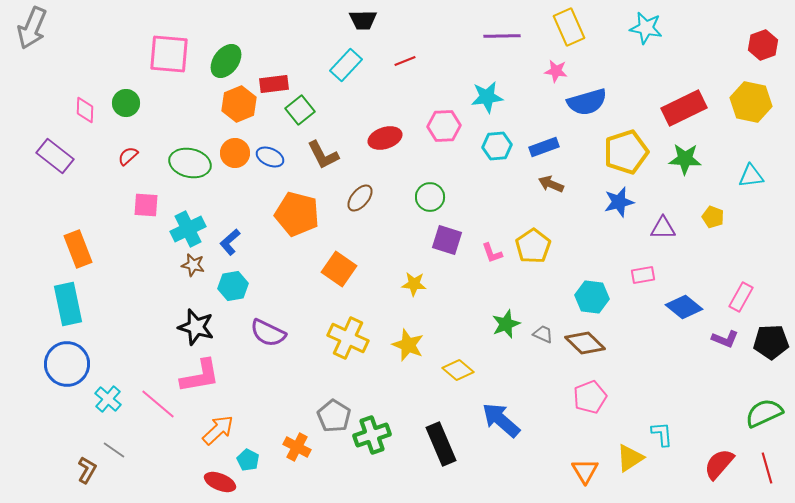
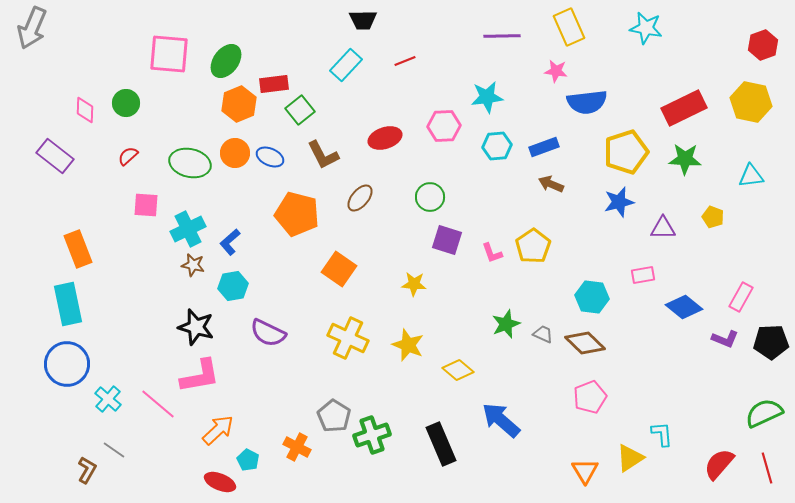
blue semicircle at (587, 102): rotated 9 degrees clockwise
